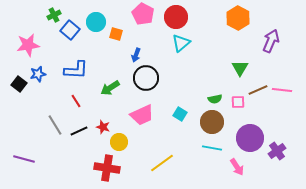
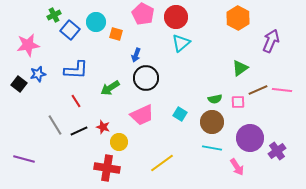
green triangle: rotated 24 degrees clockwise
